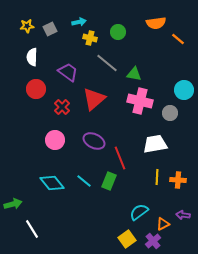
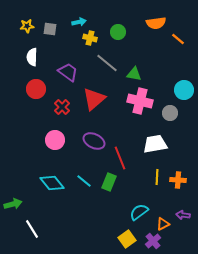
gray square: rotated 32 degrees clockwise
green rectangle: moved 1 px down
